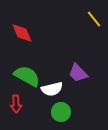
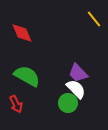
white semicircle: moved 24 px right; rotated 120 degrees counterclockwise
red arrow: rotated 24 degrees counterclockwise
green circle: moved 7 px right, 9 px up
